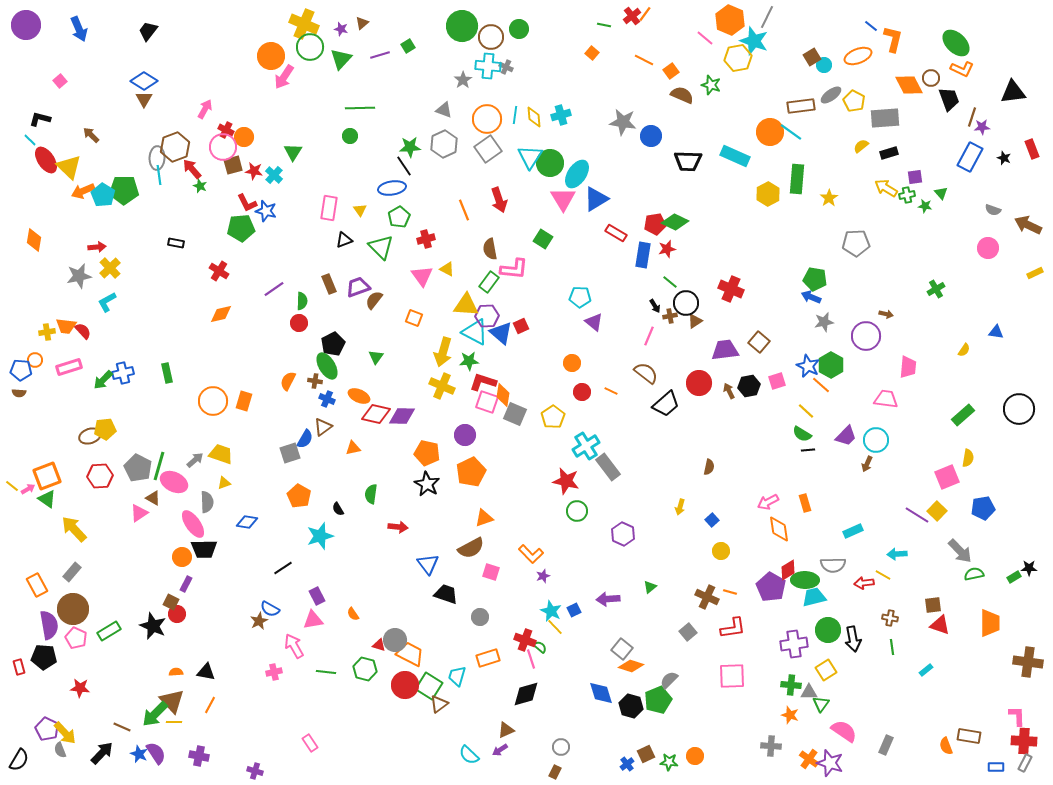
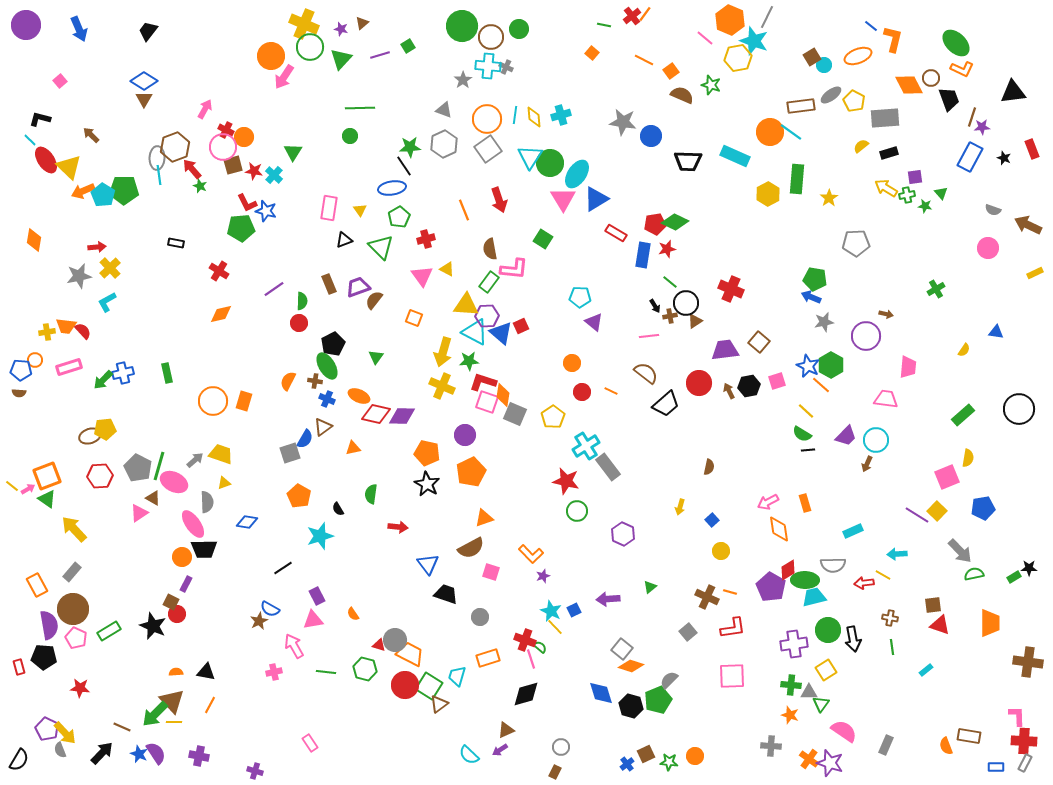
pink line at (649, 336): rotated 60 degrees clockwise
